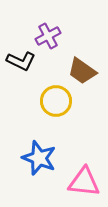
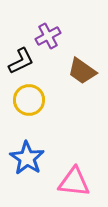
black L-shape: rotated 52 degrees counterclockwise
yellow circle: moved 27 px left, 1 px up
blue star: moved 12 px left; rotated 12 degrees clockwise
pink triangle: moved 10 px left
